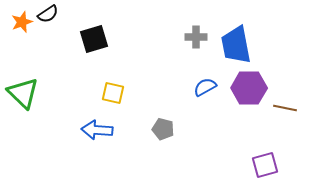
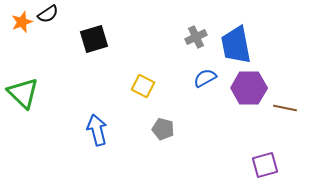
gray cross: rotated 25 degrees counterclockwise
blue semicircle: moved 9 px up
yellow square: moved 30 px right, 7 px up; rotated 15 degrees clockwise
blue arrow: rotated 72 degrees clockwise
